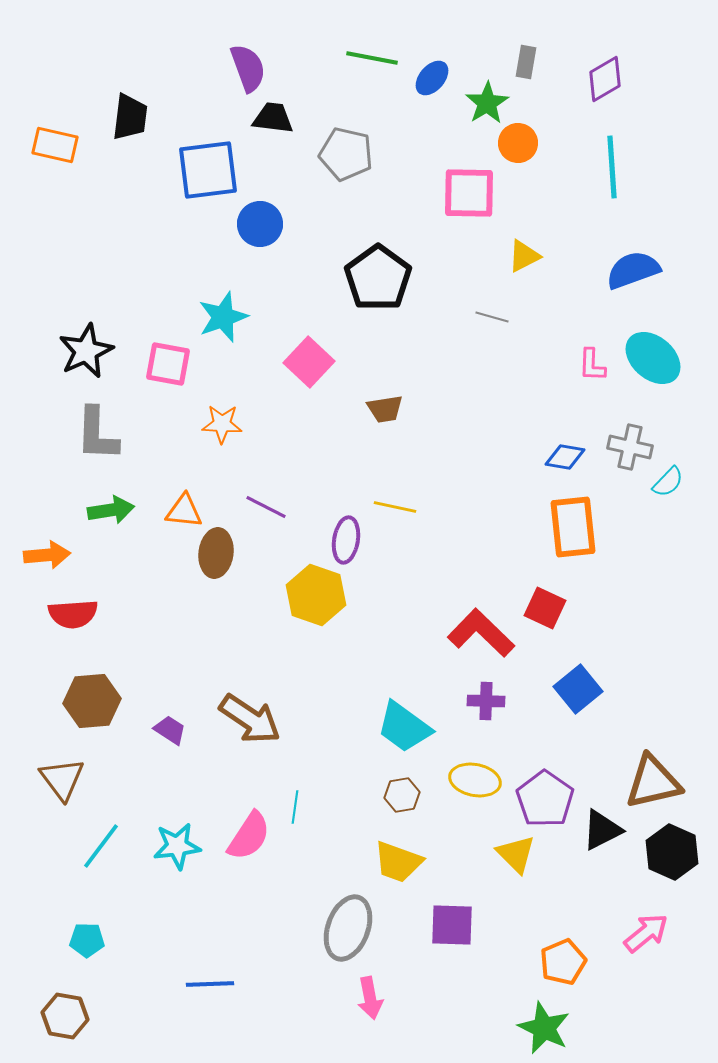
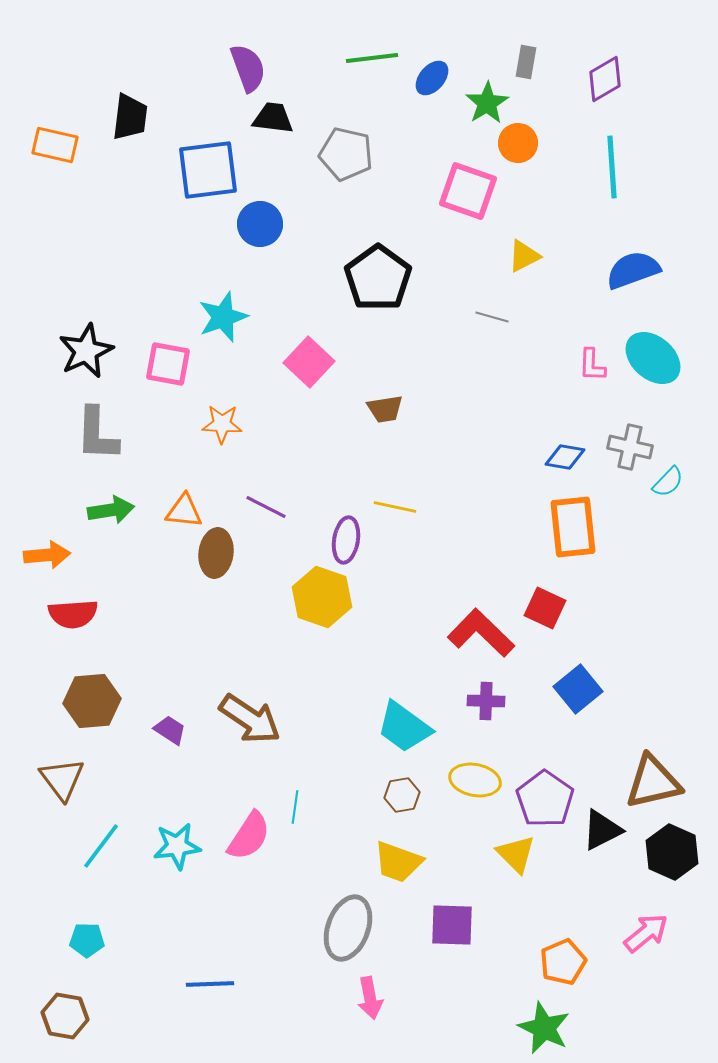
green line at (372, 58): rotated 18 degrees counterclockwise
pink square at (469, 193): moved 1 px left, 2 px up; rotated 18 degrees clockwise
yellow hexagon at (316, 595): moved 6 px right, 2 px down
